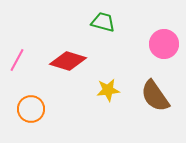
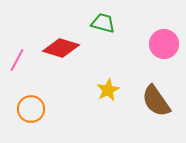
green trapezoid: moved 1 px down
red diamond: moved 7 px left, 13 px up
yellow star: rotated 20 degrees counterclockwise
brown semicircle: moved 1 px right, 5 px down
